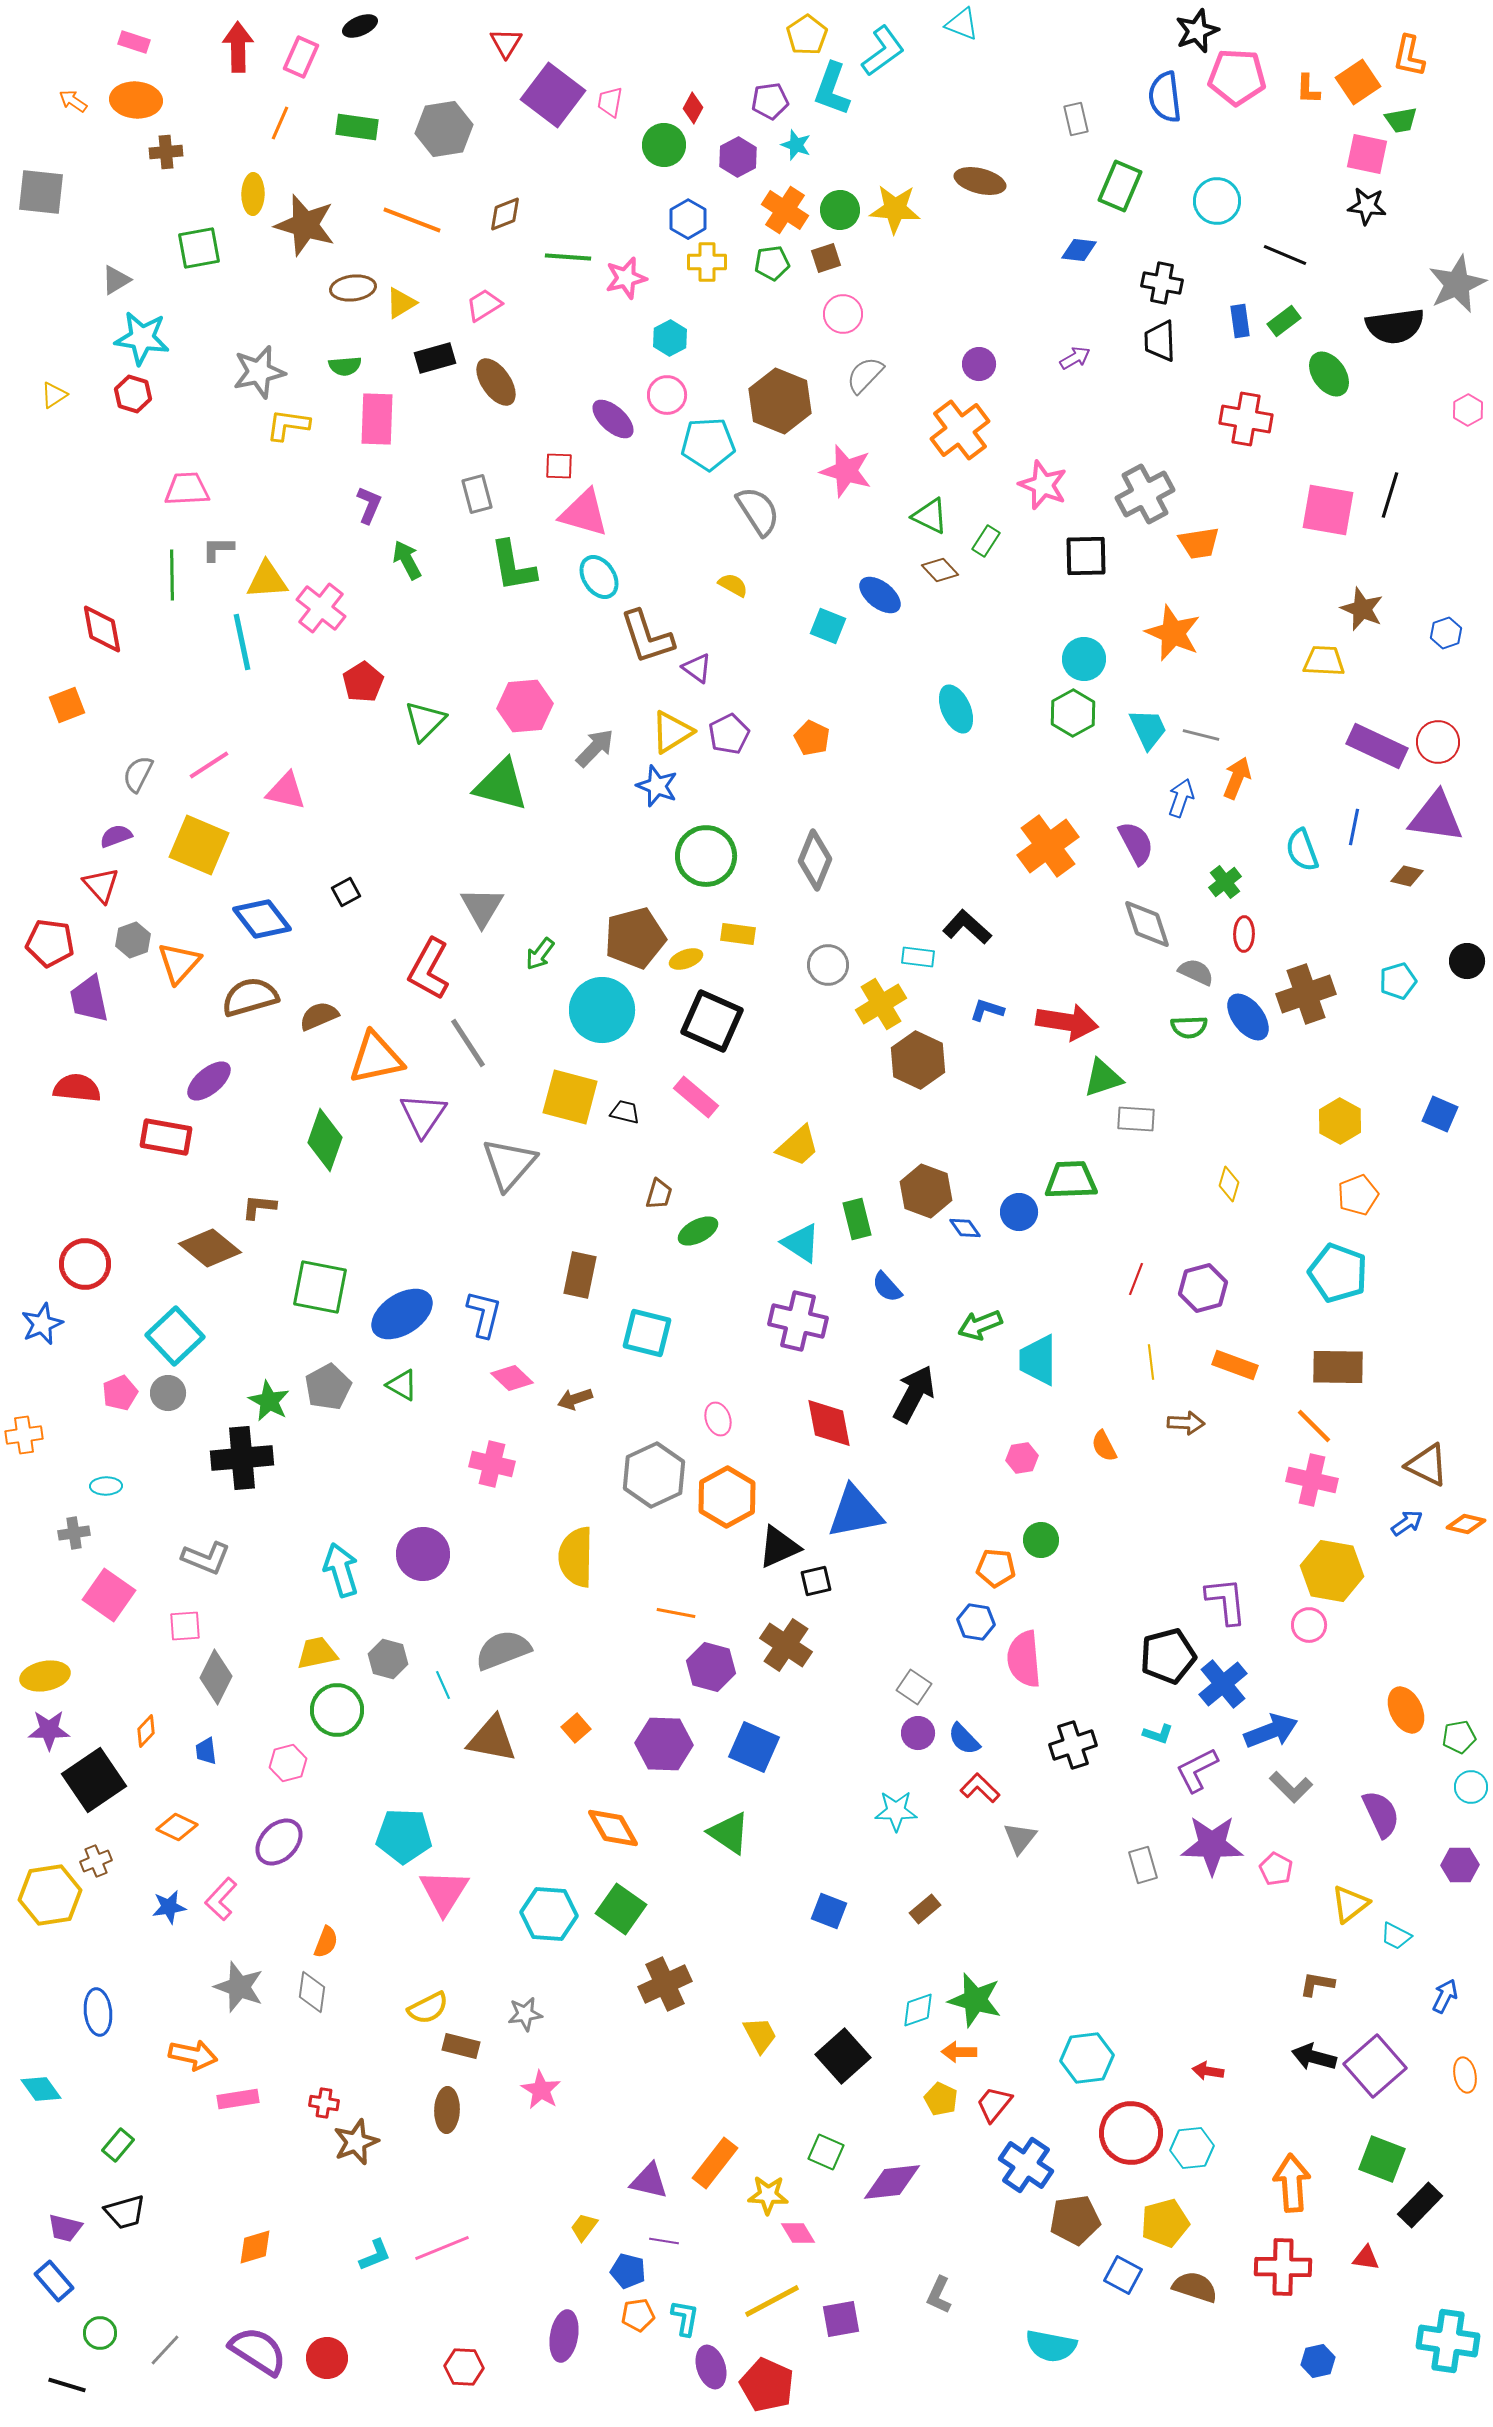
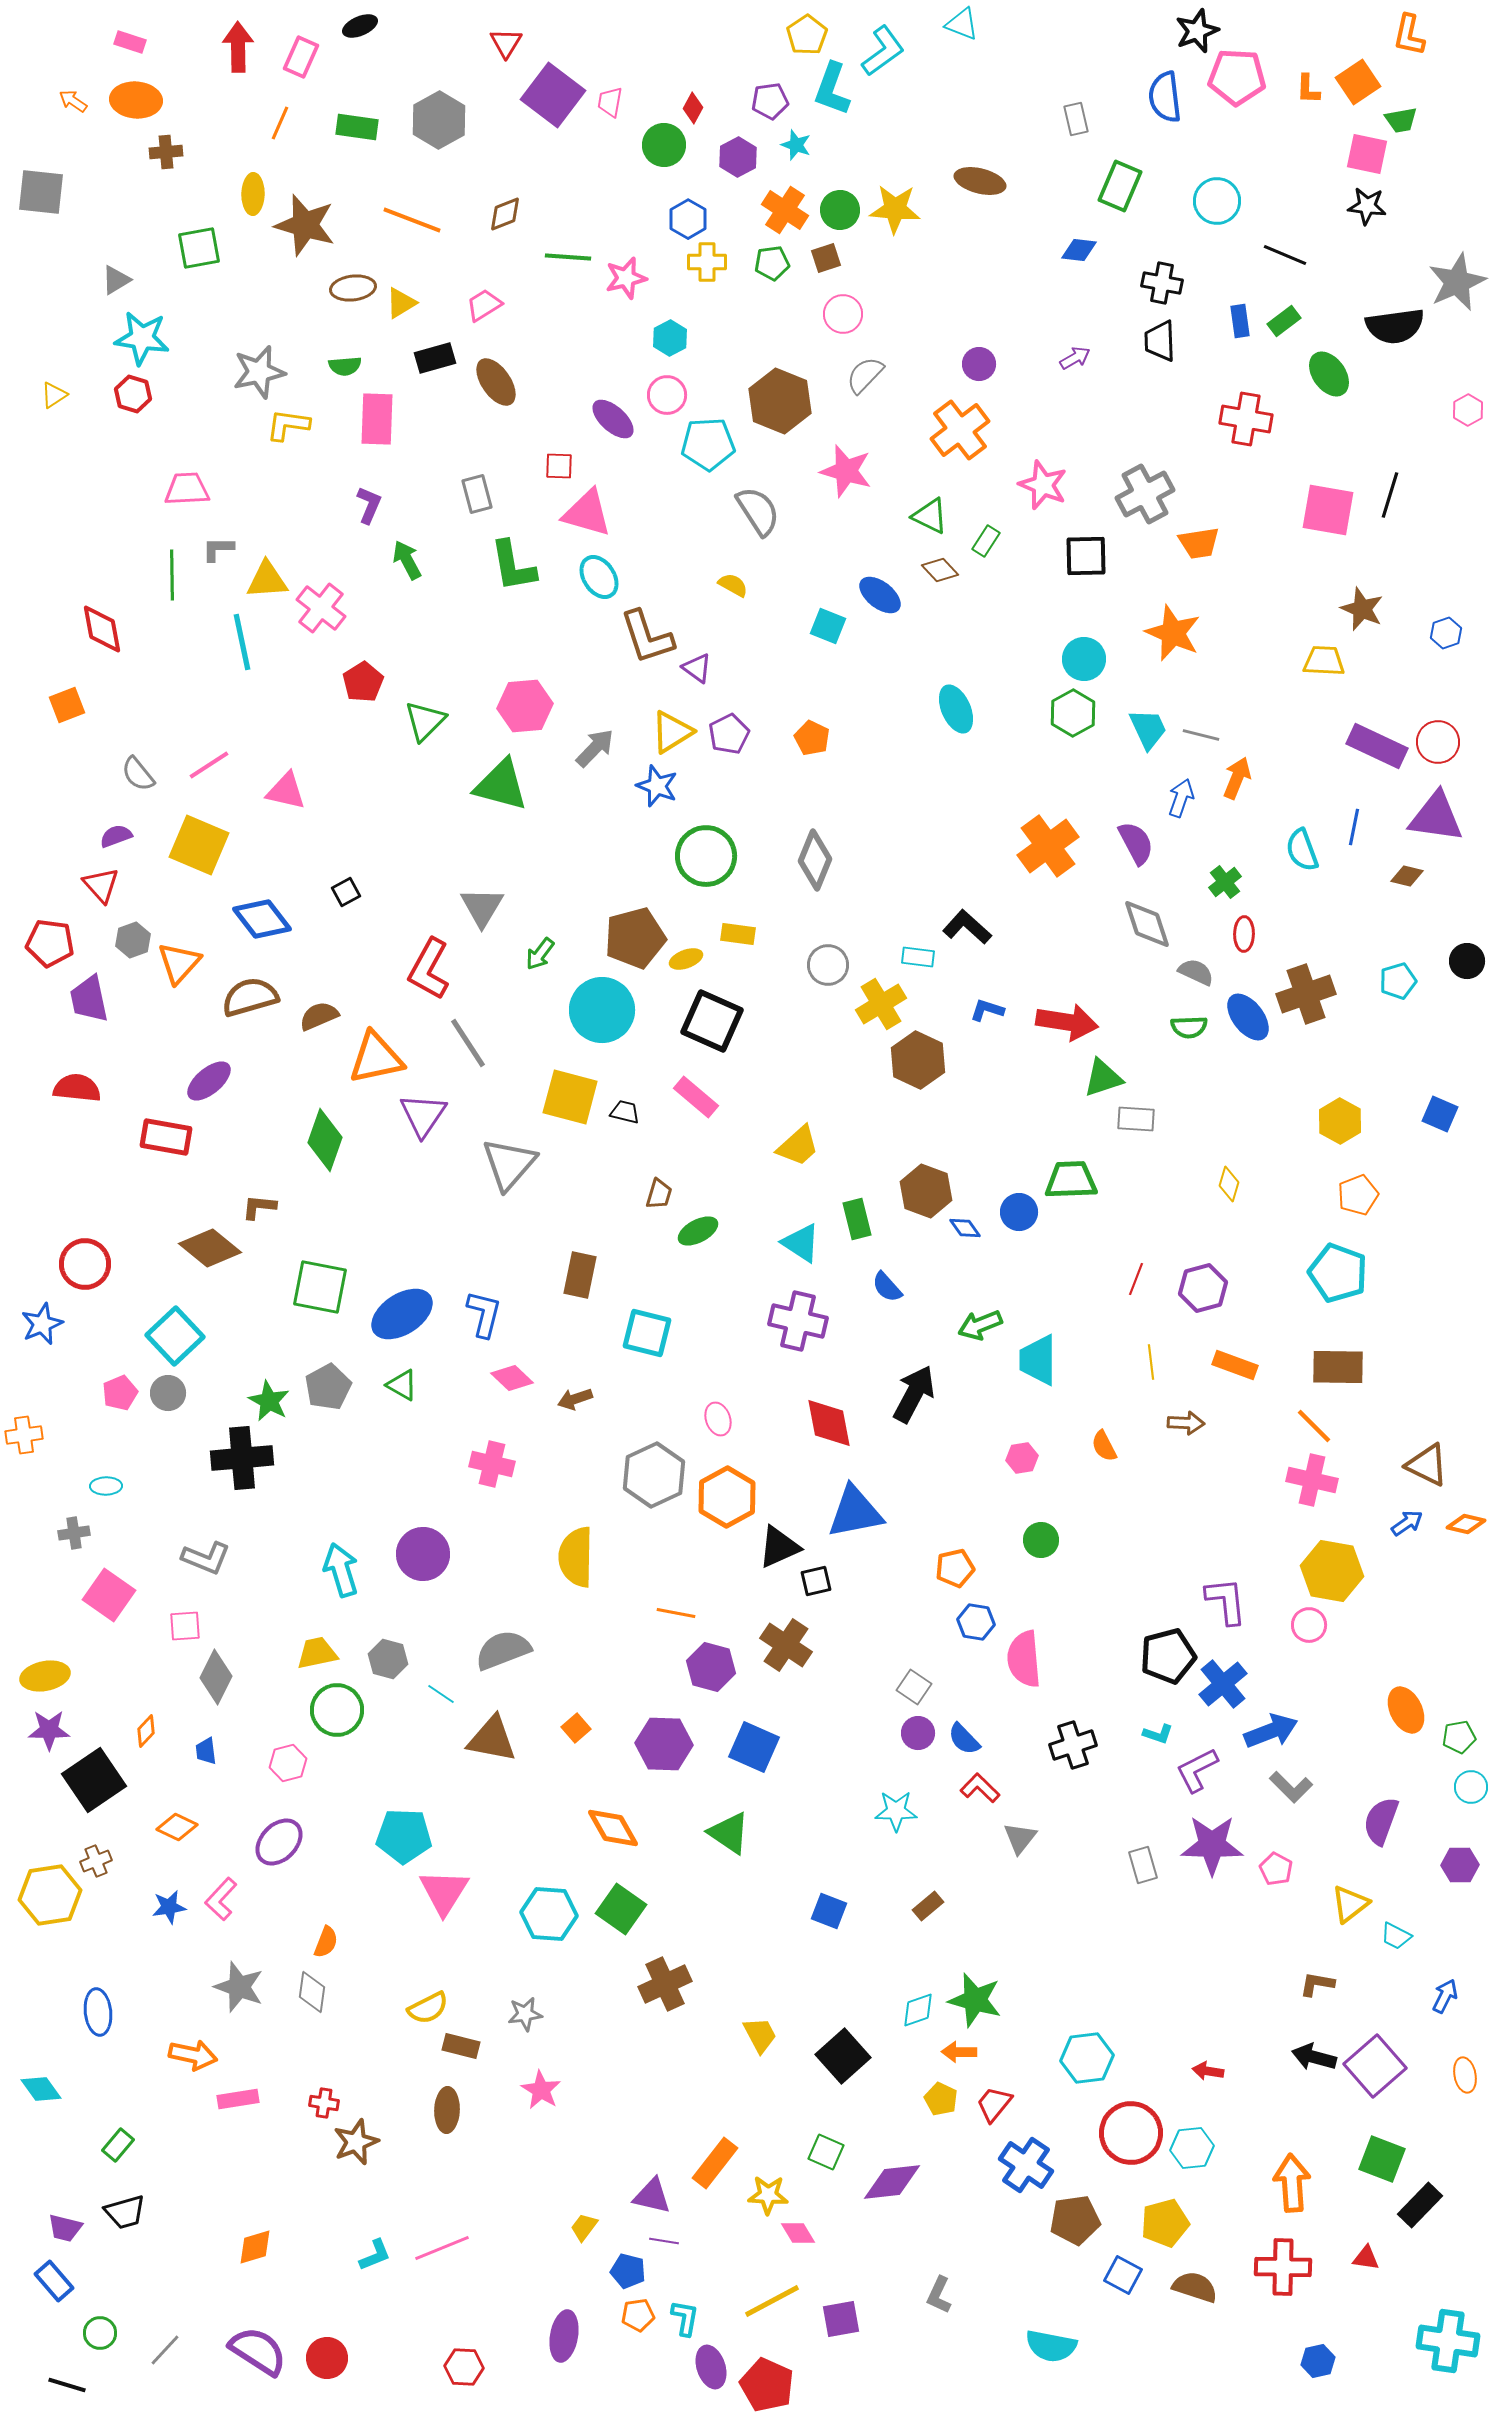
pink rectangle at (134, 42): moved 4 px left
orange L-shape at (1409, 56): moved 21 px up
gray hexagon at (444, 129): moved 5 px left, 9 px up; rotated 20 degrees counterclockwise
gray star at (1457, 284): moved 2 px up
pink triangle at (584, 513): moved 3 px right
gray semicircle at (138, 774): rotated 66 degrees counterclockwise
orange pentagon at (996, 1568): moved 41 px left; rotated 18 degrees counterclockwise
cyan line at (443, 1685): moved 2 px left, 9 px down; rotated 32 degrees counterclockwise
purple semicircle at (1381, 1814): moved 7 px down; rotated 135 degrees counterclockwise
brown rectangle at (925, 1909): moved 3 px right, 3 px up
purple triangle at (649, 2181): moved 3 px right, 15 px down
